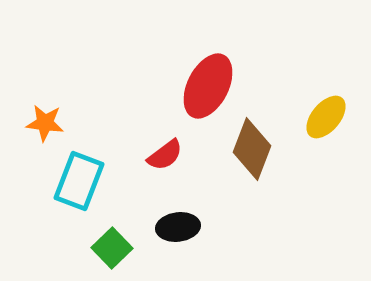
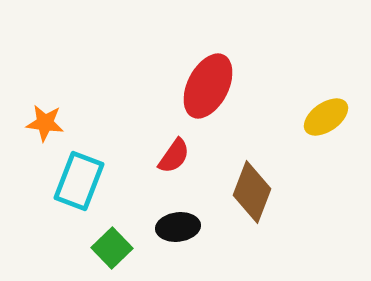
yellow ellipse: rotated 15 degrees clockwise
brown diamond: moved 43 px down
red semicircle: moved 9 px right, 1 px down; rotated 18 degrees counterclockwise
